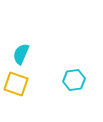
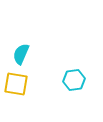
yellow square: rotated 10 degrees counterclockwise
